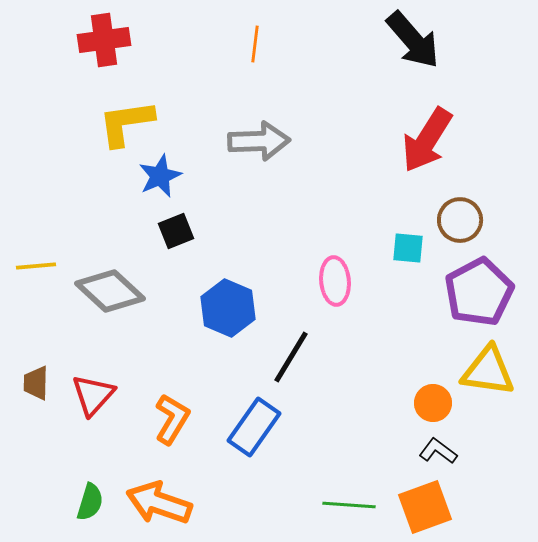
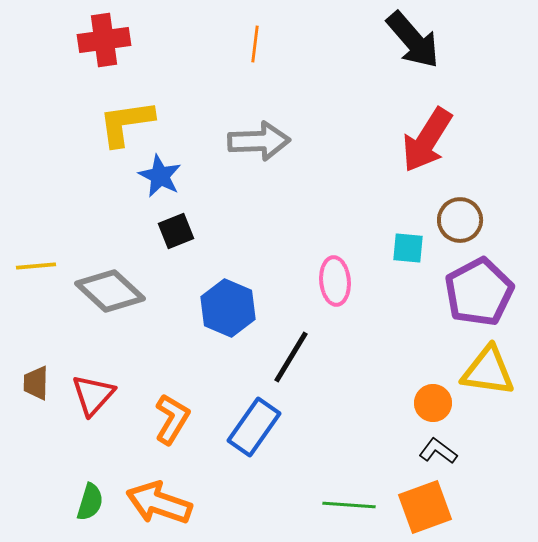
blue star: rotated 21 degrees counterclockwise
